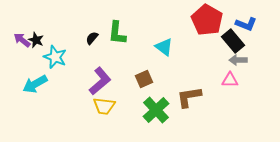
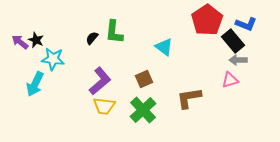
red pentagon: rotated 8 degrees clockwise
green L-shape: moved 3 px left, 1 px up
purple arrow: moved 2 px left, 2 px down
cyan star: moved 2 px left, 2 px down; rotated 15 degrees counterclockwise
pink triangle: rotated 18 degrees counterclockwise
cyan arrow: rotated 35 degrees counterclockwise
brown L-shape: moved 1 px down
green cross: moved 13 px left
